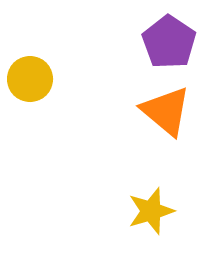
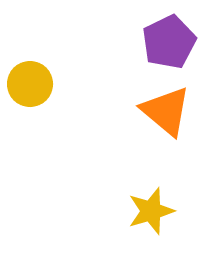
purple pentagon: rotated 12 degrees clockwise
yellow circle: moved 5 px down
